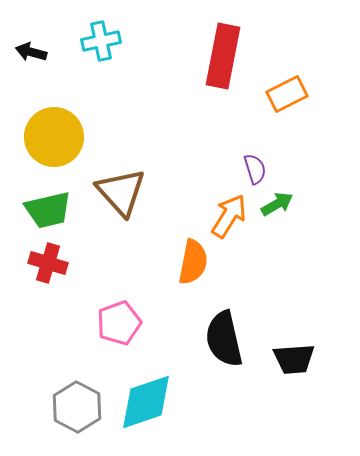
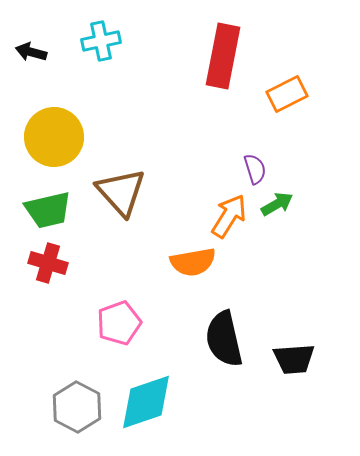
orange semicircle: rotated 69 degrees clockwise
